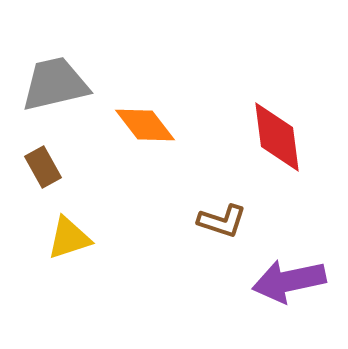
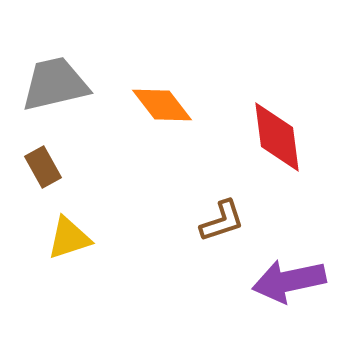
orange diamond: moved 17 px right, 20 px up
brown L-shape: rotated 36 degrees counterclockwise
